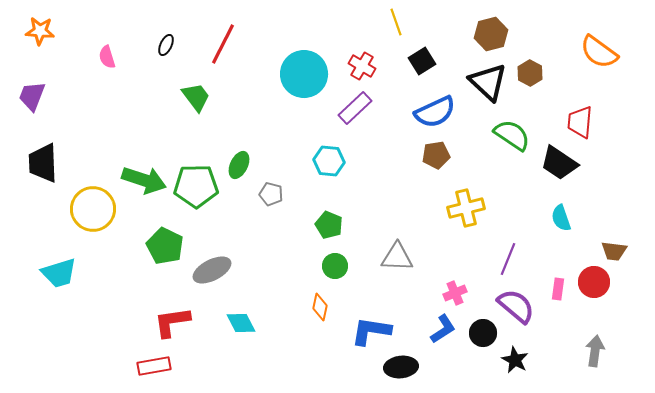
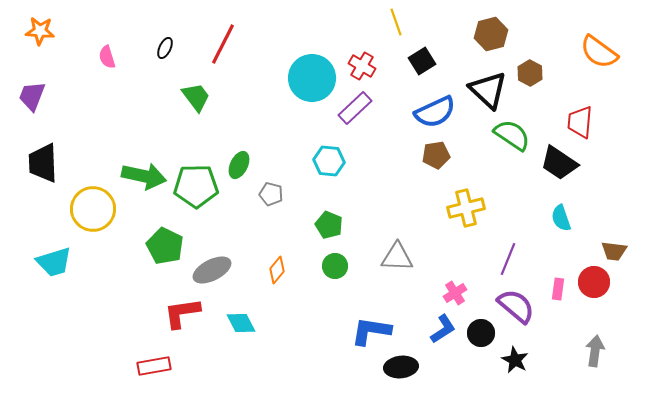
black ellipse at (166, 45): moved 1 px left, 3 px down
cyan circle at (304, 74): moved 8 px right, 4 px down
black triangle at (488, 82): moved 8 px down
green arrow at (144, 180): moved 4 px up; rotated 6 degrees counterclockwise
cyan trapezoid at (59, 273): moved 5 px left, 11 px up
pink cross at (455, 293): rotated 10 degrees counterclockwise
orange diamond at (320, 307): moved 43 px left, 37 px up; rotated 28 degrees clockwise
red L-shape at (172, 322): moved 10 px right, 9 px up
black circle at (483, 333): moved 2 px left
